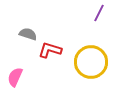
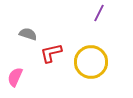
red L-shape: moved 1 px right, 3 px down; rotated 30 degrees counterclockwise
